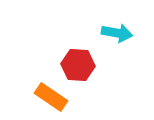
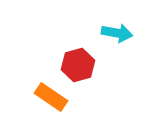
red hexagon: rotated 20 degrees counterclockwise
